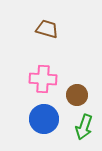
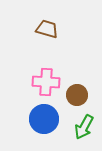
pink cross: moved 3 px right, 3 px down
green arrow: rotated 10 degrees clockwise
